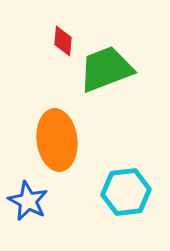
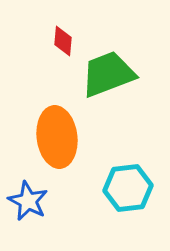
green trapezoid: moved 2 px right, 5 px down
orange ellipse: moved 3 px up
cyan hexagon: moved 2 px right, 4 px up
